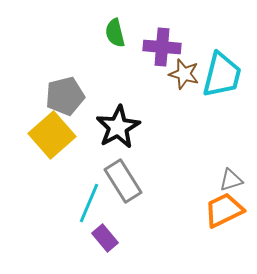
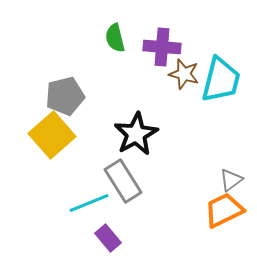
green semicircle: moved 5 px down
cyan trapezoid: moved 1 px left, 5 px down
black star: moved 18 px right, 7 px down
gray triangle: rotated 20 degrees counterclockwise
cyan line: rotated 45 degrees clockwise
purple rectangle: moved 3 px right
